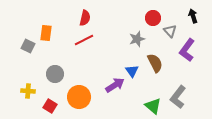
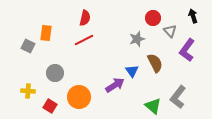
gray circle: moved 1 px up
